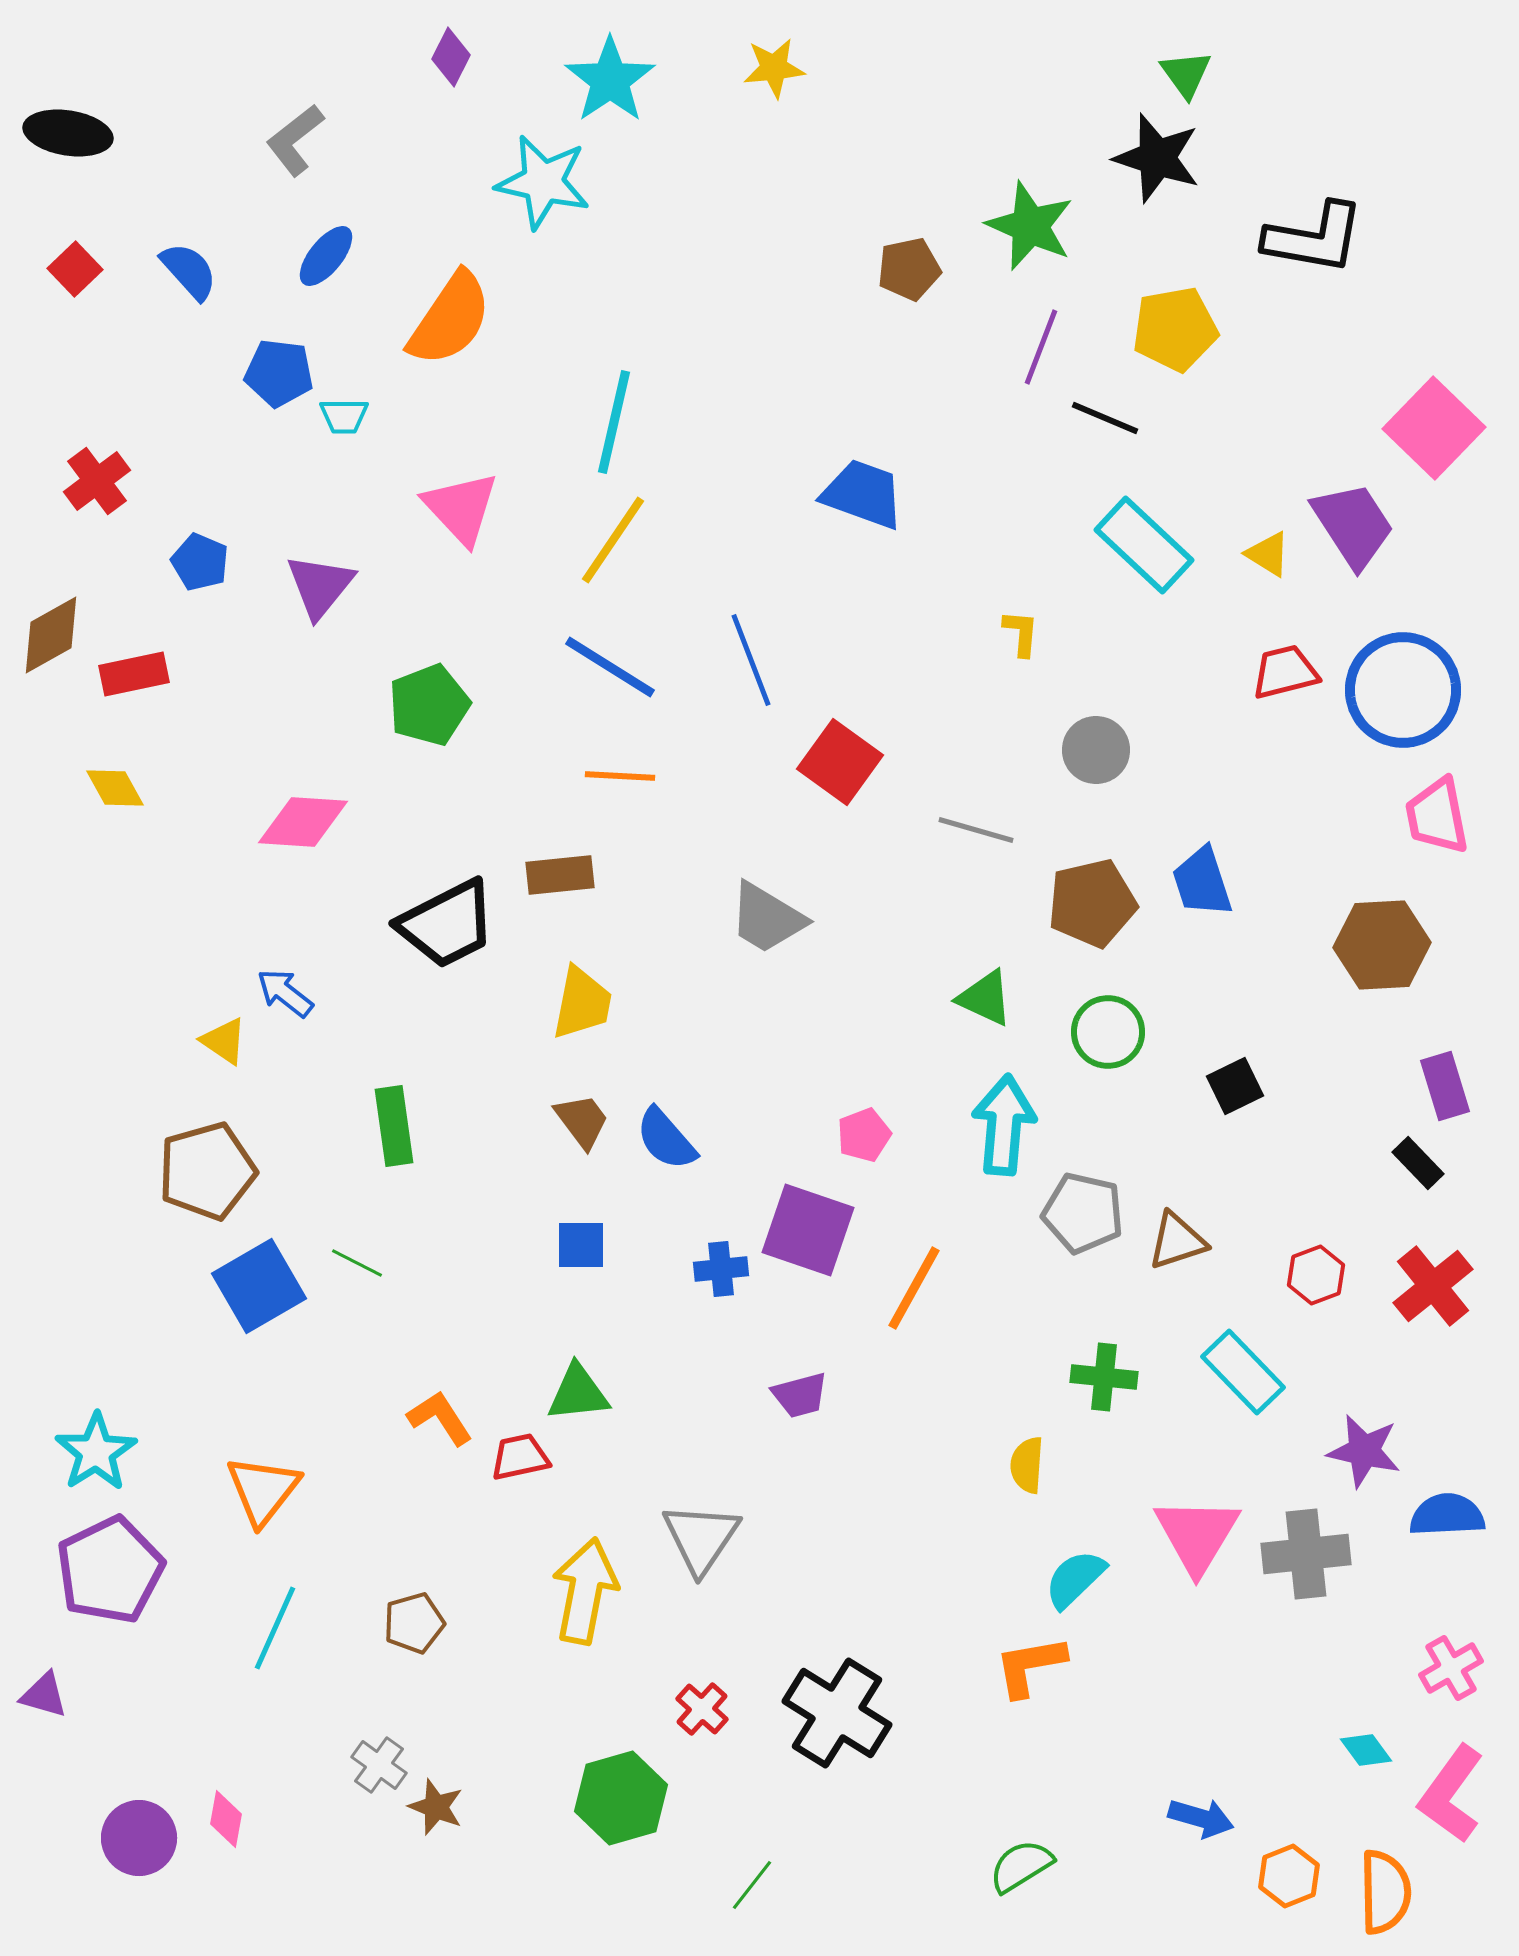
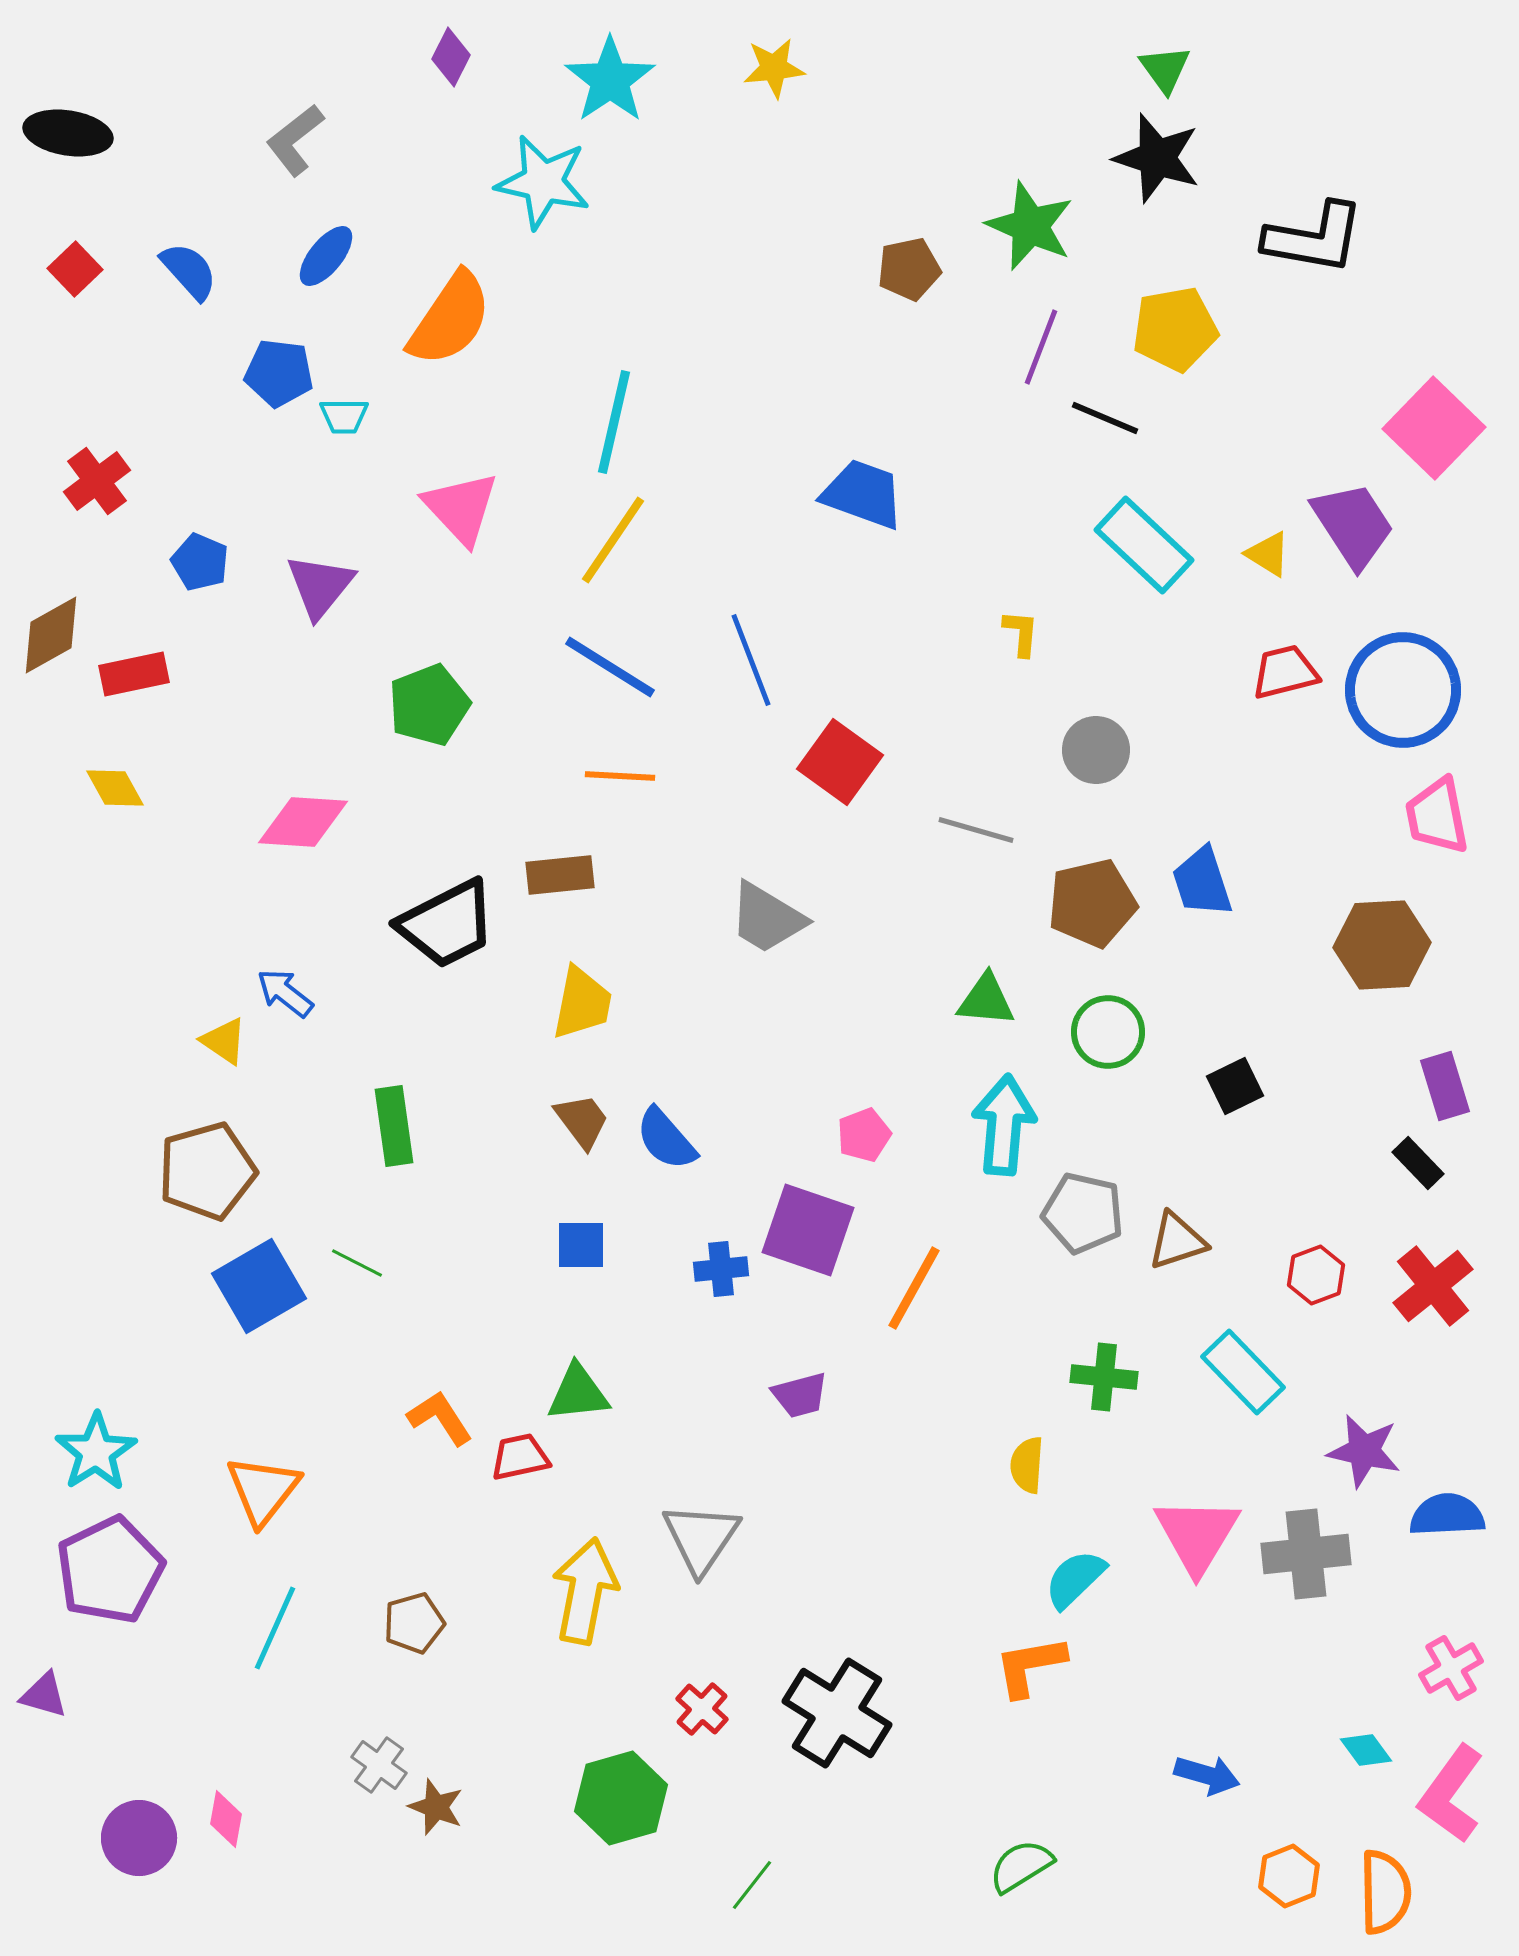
green triangle at (1186, 74): moved 21 px left, 5 px up
green triangle at (985, 998): moved 1 px right, 2 px down; rotated 20 degrees counterclockwise
blue arrow at (1201, 1818): moved 6 px right, 43 px up
